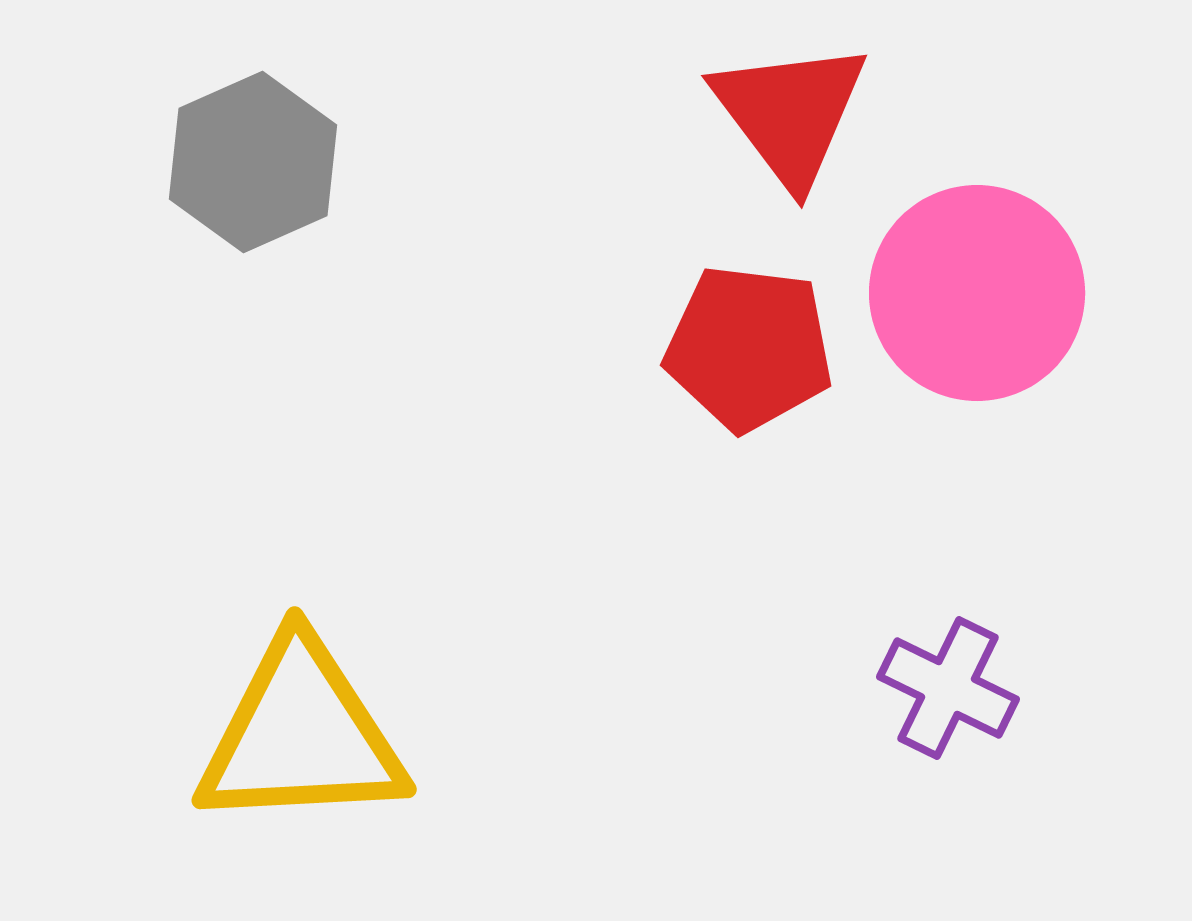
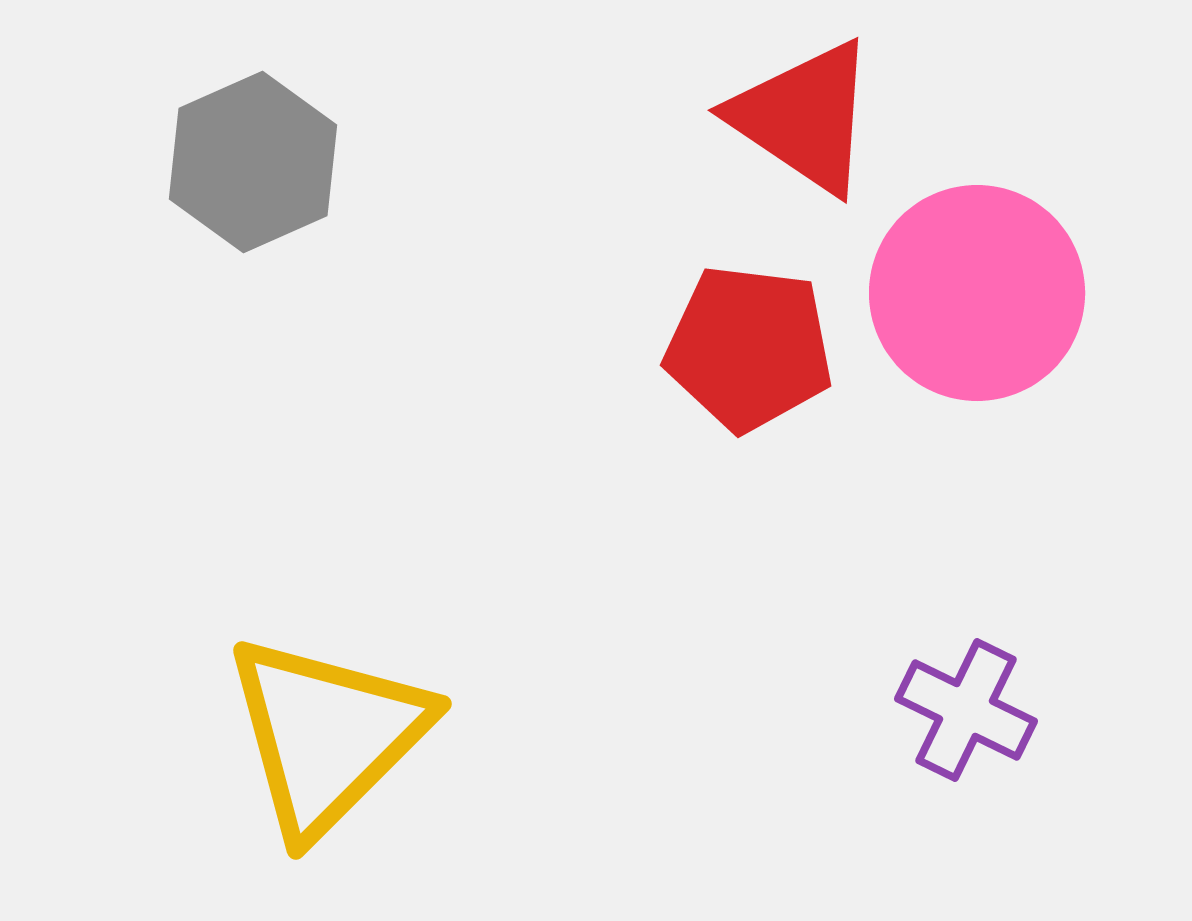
red triangle: moved 14 px right, 4 px down; rotated 19 degrees counterclockwise
purple cross: moved 18 px right, 22 px down
yellow triangle: moved 26 px right; rotated 42 degrees counterclockwise
